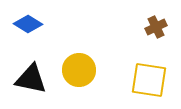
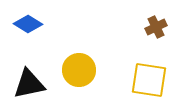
black triangle: moved 2 px left, 5 px down; rotated 24 degrees counterclockwise
